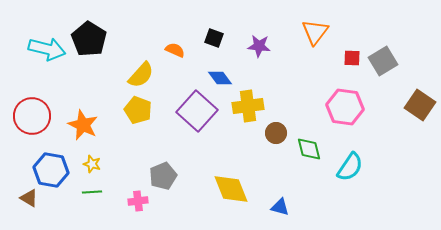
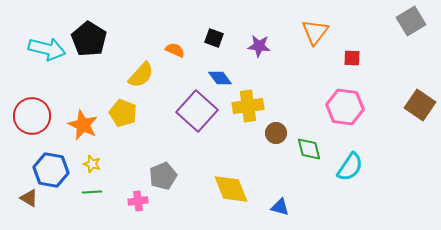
gray square: moved 28 px right, 40 px up
yellow pentagon: moved 15 px left, 3 px down
